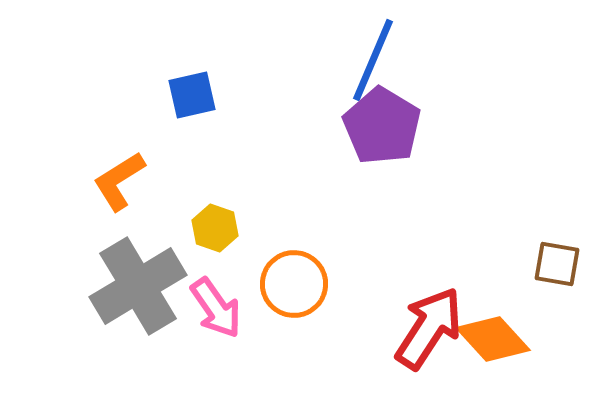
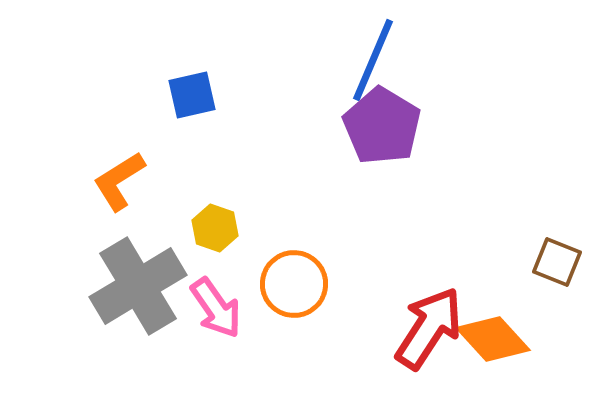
brown square: moved 2 px up; rotated 12 degrees clockwise
